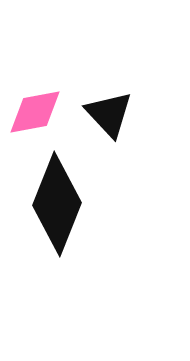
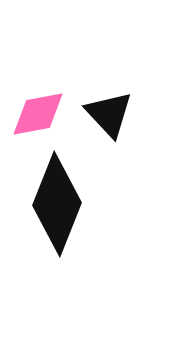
pink diamond: moved 3 px right, 2 px down
